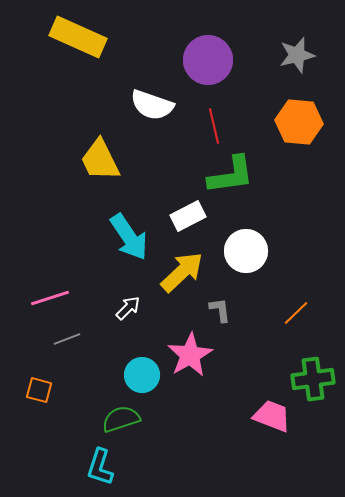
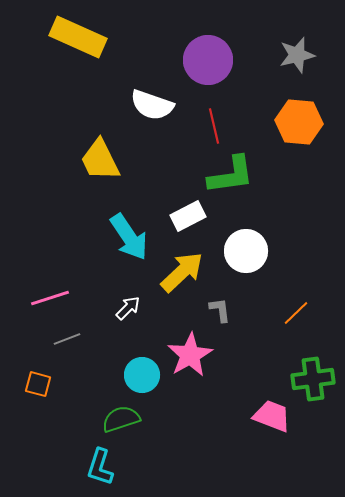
orange square: moved 1 px left, 6 px up
